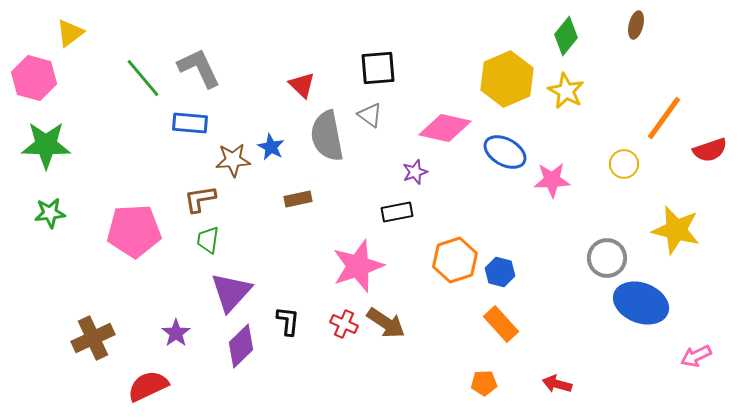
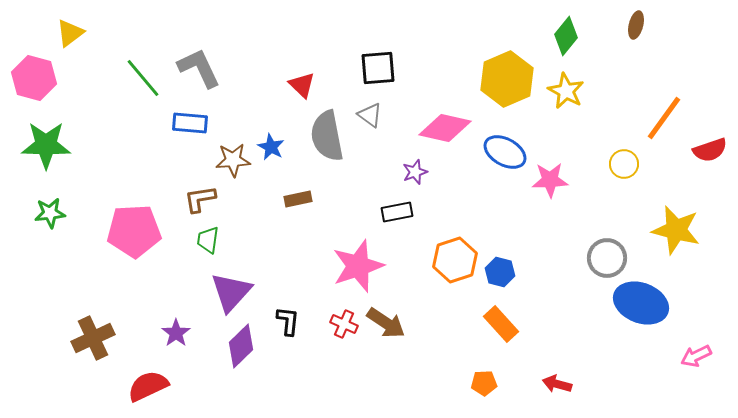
pink star at (552, 180): moved 2 px left
